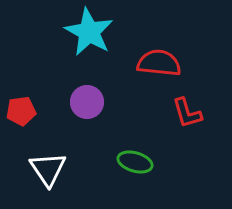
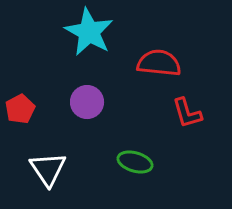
red pentagon: moved 1 px left, 2 px up; rotated 20 degrees counterclockwise
